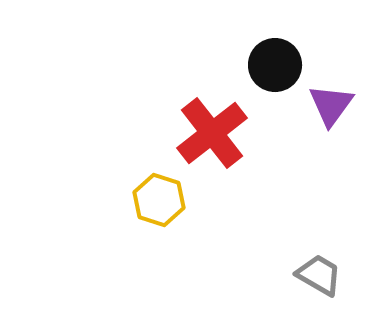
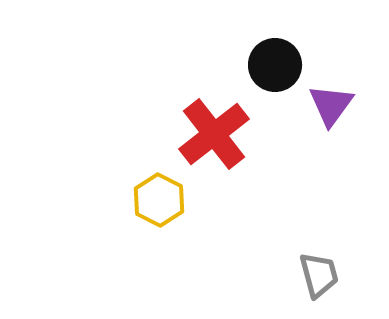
red cross: moved 2 px right, 1 px down
yellow hexagon: rotated 9 degrees clockwise
gray trapezoid: rotated 45 degrees clockwise
